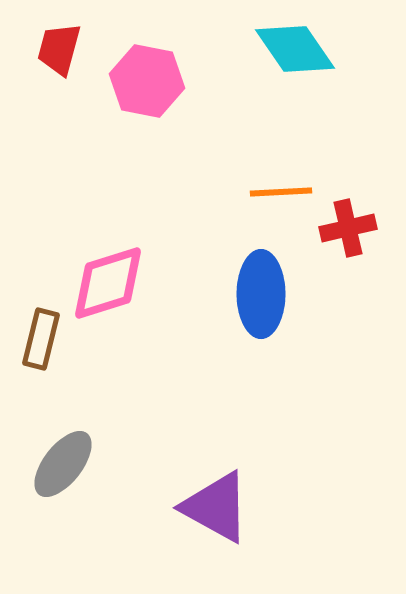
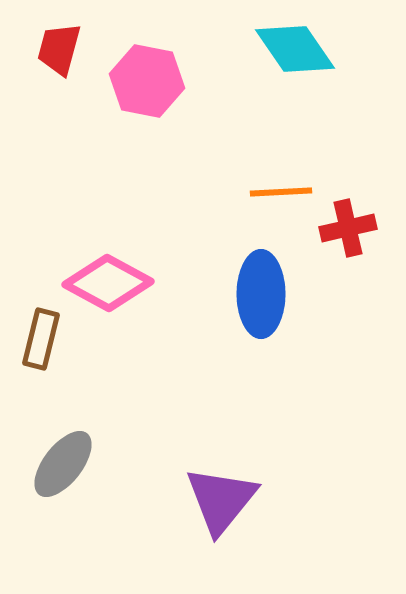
pink diamond: rotated 46 degrees clockwise
purple triangle: moved 5 px right, 7 px up; rotated 40 degrees clockwise
